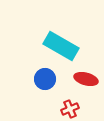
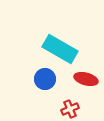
cyan rectangle: moved 1 px left, 3 px down
